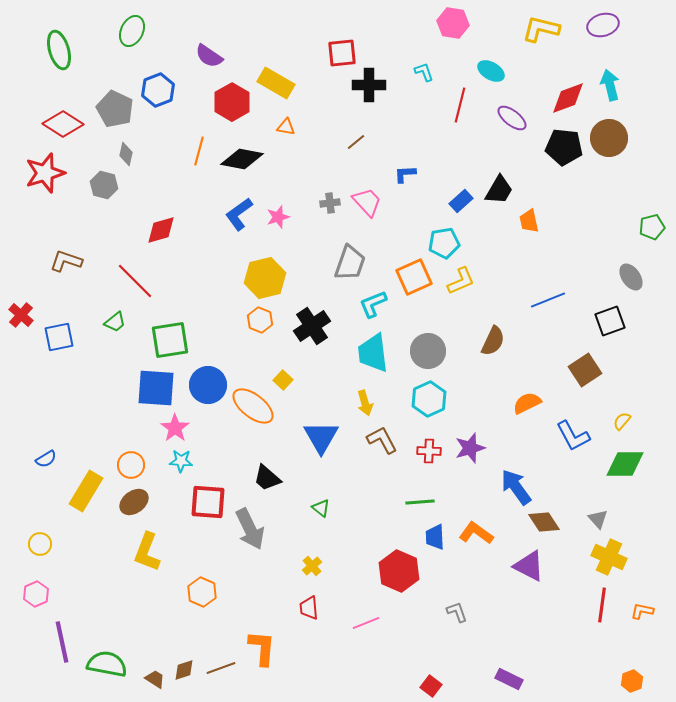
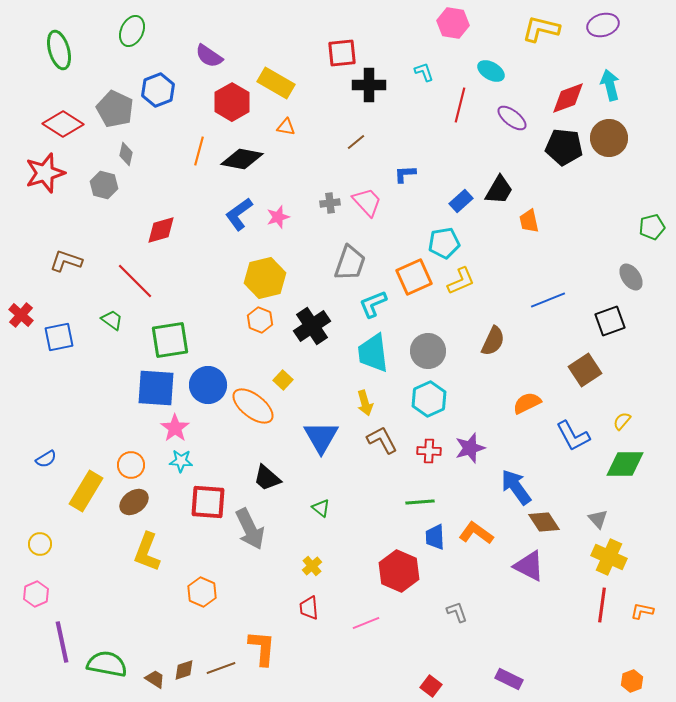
green trapezoid at (115, 322): moved 3 px left, 2 px up; rotated 105 degrees counterclockwise
